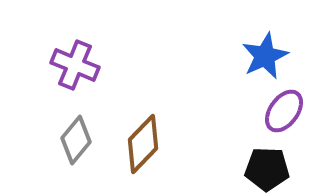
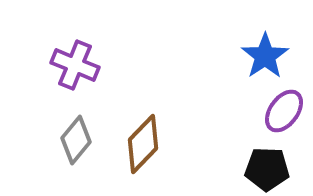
blue star: rotated 9 degrees counterclockwise
